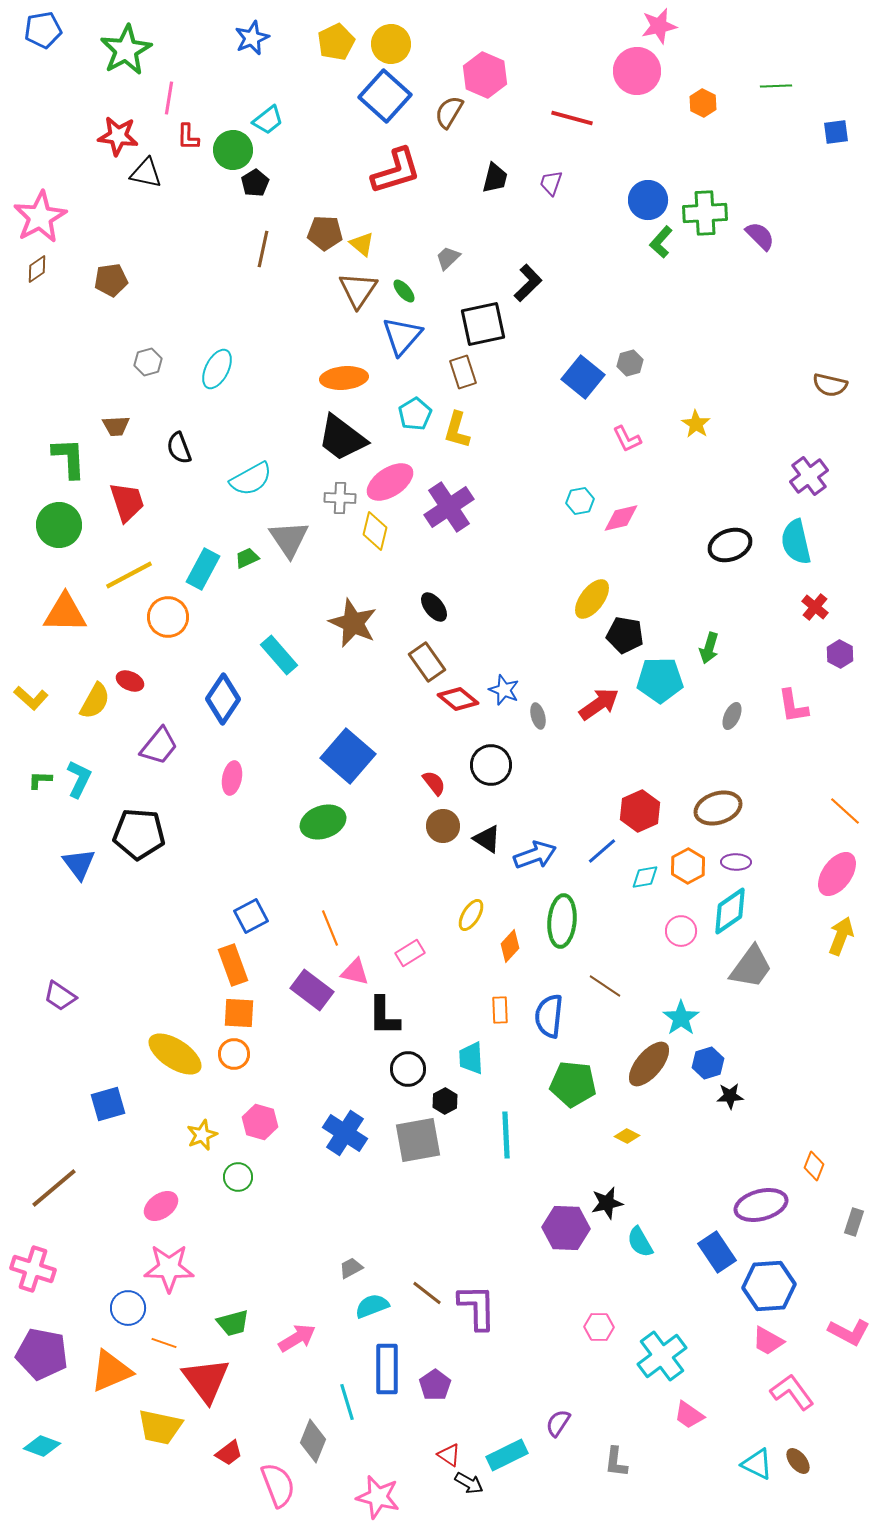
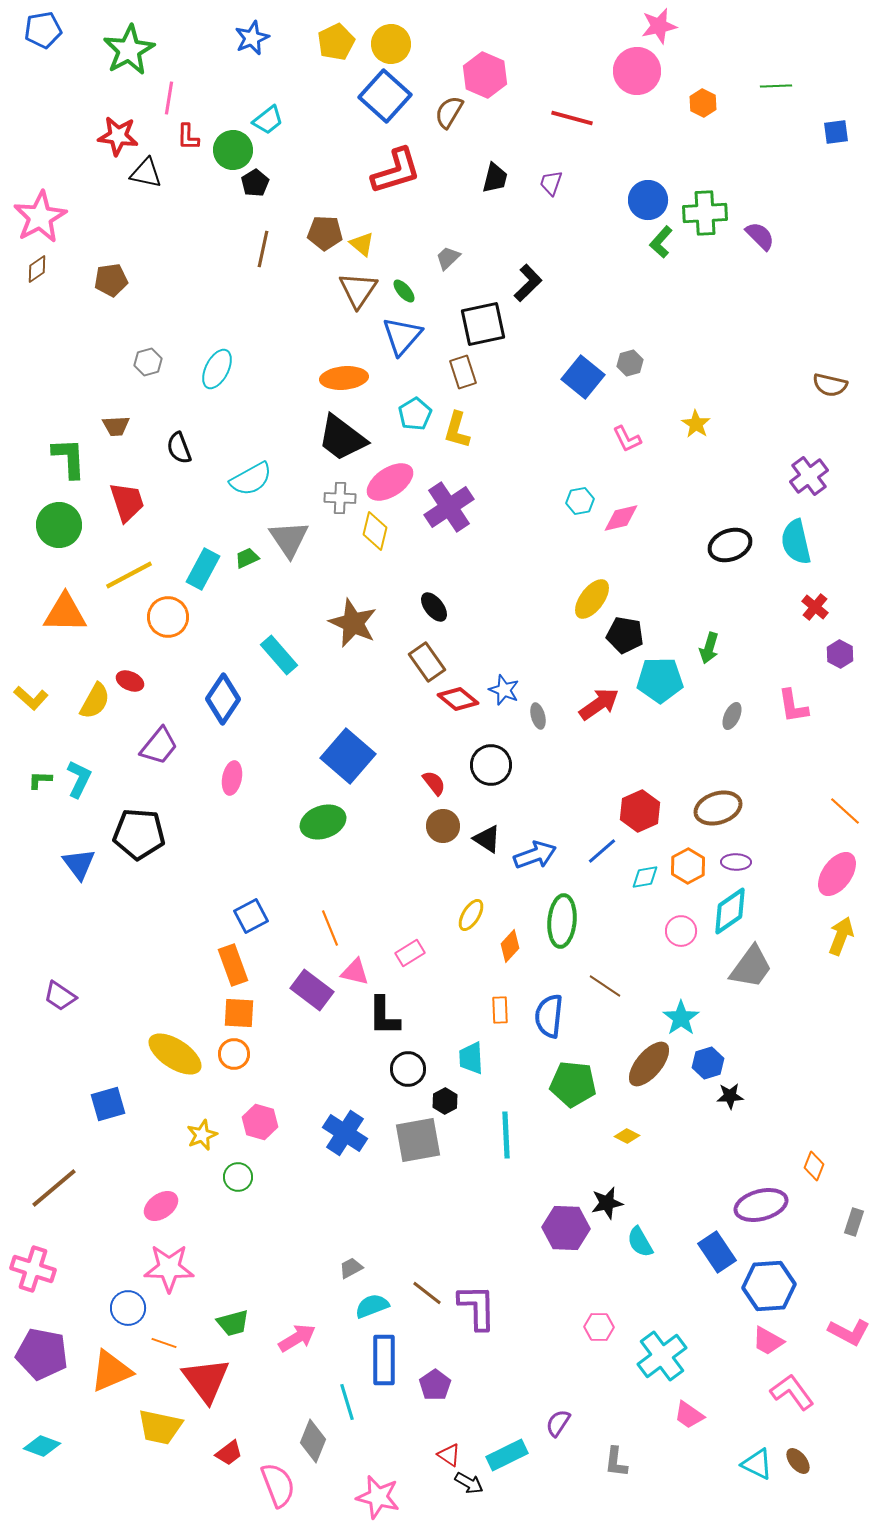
green star at (126, 50): moved 3 px right
blue rectangle at (387, 1369): moved 3 px left, 9 px up
